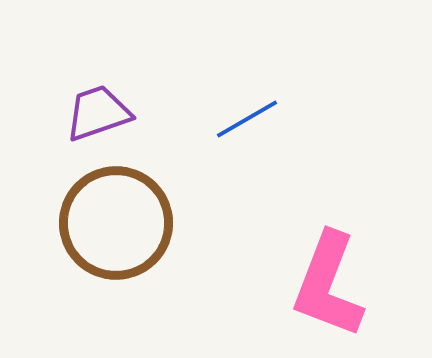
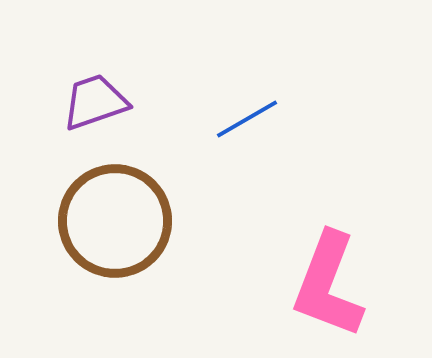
purple trapezoid: moved 3 px left, 11 px up
brown circle: moved 1 px left, 2 px up
